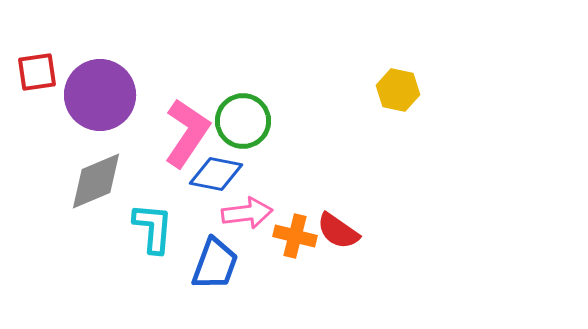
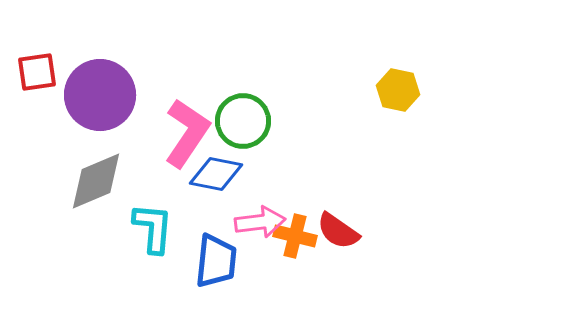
pink arrow: moved 13 px right, 9 px down
blue trapezoid: moved 1 px right, 3 px up; rotated 14 degrees counterclockwise
